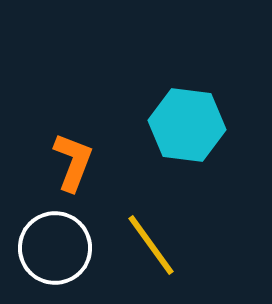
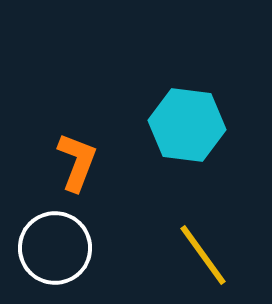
orange L-shape: moved 4 px right
yellow line: moved 52 px right, 10 px down
